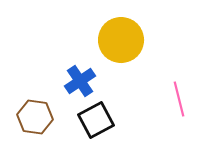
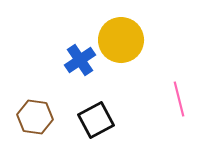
blue cross: moved 21 px up
